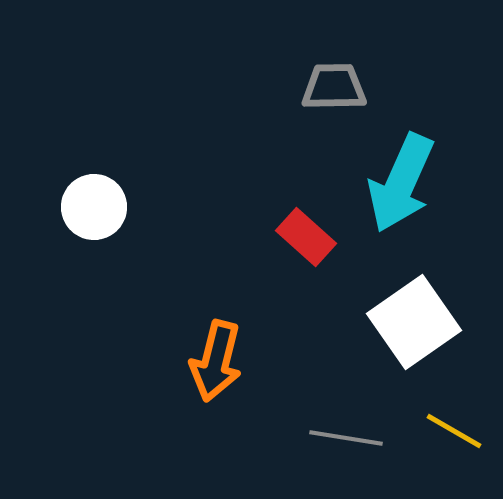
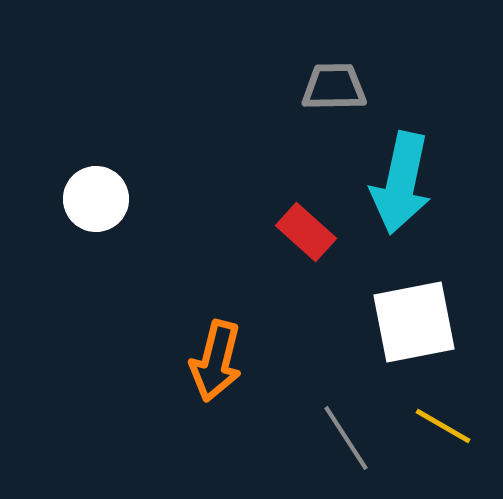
cyan arrow: rotated 12 degrees counterclockwise
white circle: moved 2 px right, 8 px up
red rectangle: moved 5 px up
white square: rotated 24 degrees clockwise
yellow line: moved 11 px left, 5 px up
gray line: rotated 48 degrees clockwise
